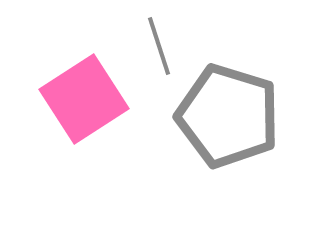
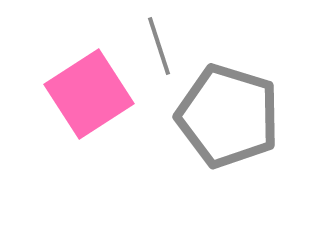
pink square: moved 5 px right, 5 px up
